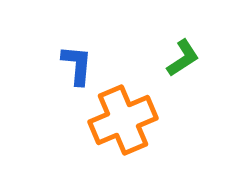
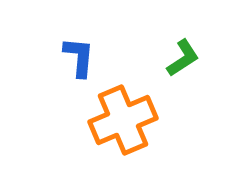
blue L-shape: moved 2 px right, 8 px up
